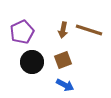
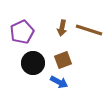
brown arrow: moved 1 px left, 2 px up
black circle: moved 1 px right, 1 px down
blue arrow: moved 6 px left, 3 px up
